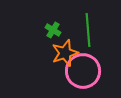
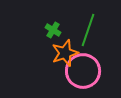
green line: rotated 24 degrees clockwise
